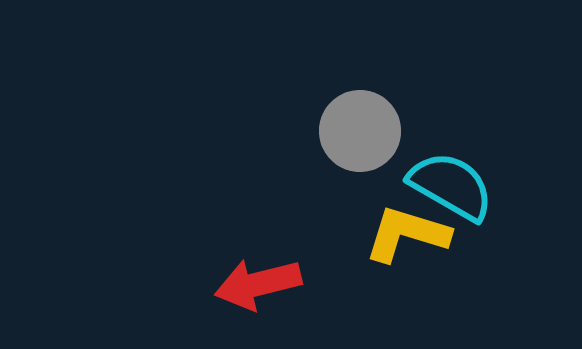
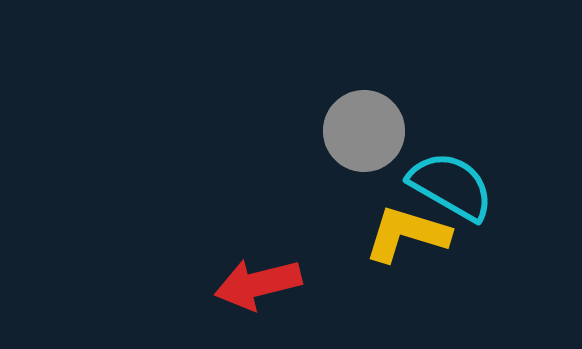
gray circle: moved 4 px right
